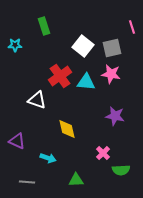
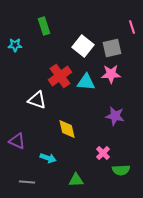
pink star: rotated 12 degrees counterclockwise
